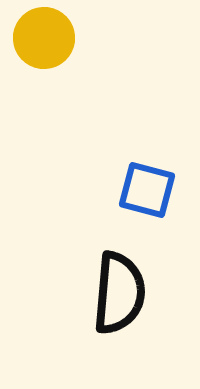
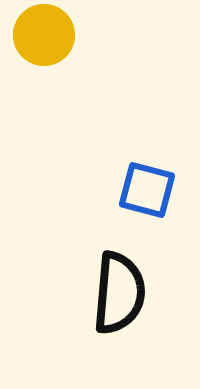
yellow circle: moved 3 px up
